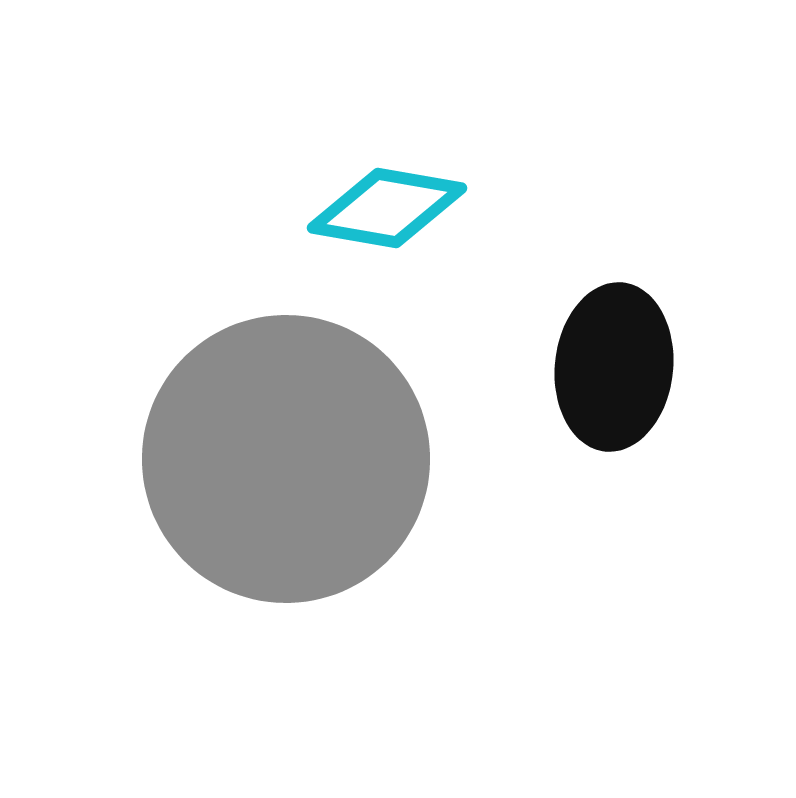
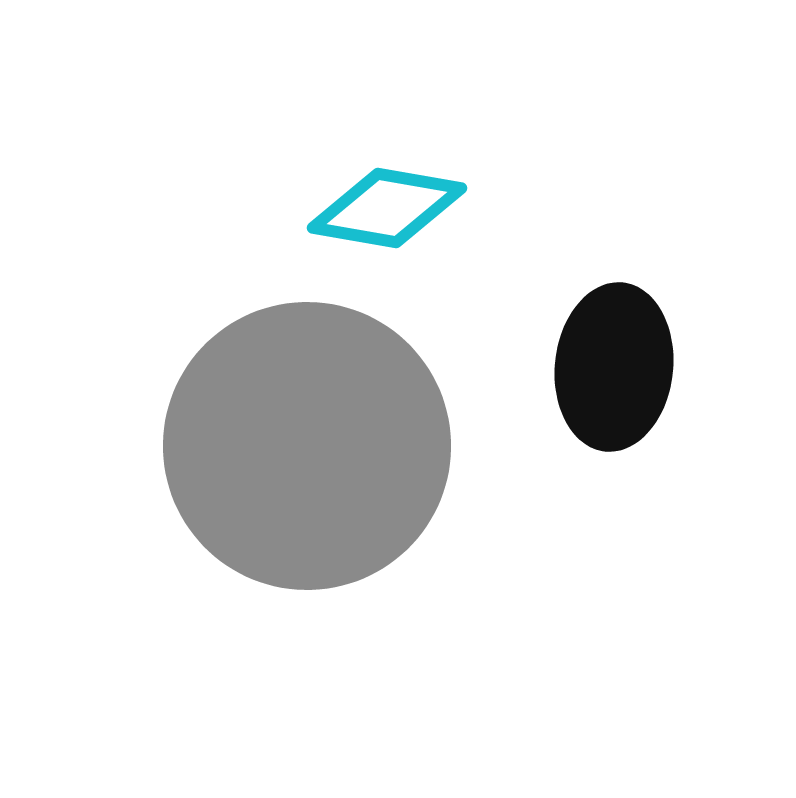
gray circle: moved 21 px right, 13 px up
